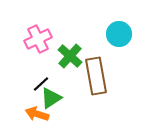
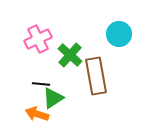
green cross: moved 1 px up
black line: rotated 48 degrees clockwise
green triangle: moved 2 px right
